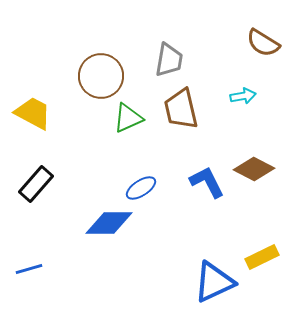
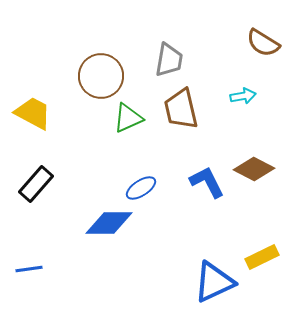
blue line: rotated 8 degrees clockwise
